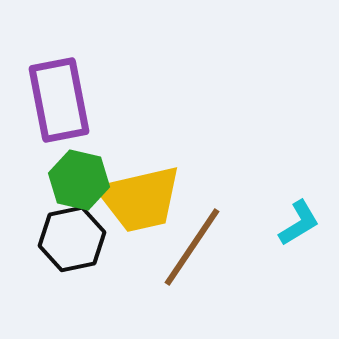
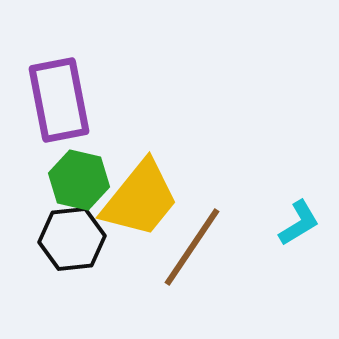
yellow trapezoid: rotated 38 degrees counterclockwise
black hexagon: rotated 6 degrees clockwise
